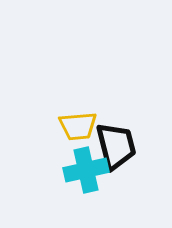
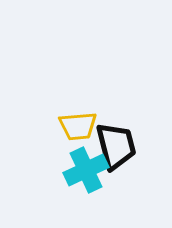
cyan cross: rotated 12 degrees counterclockwise
